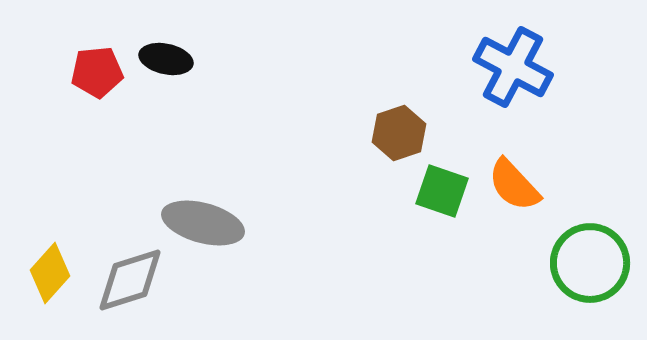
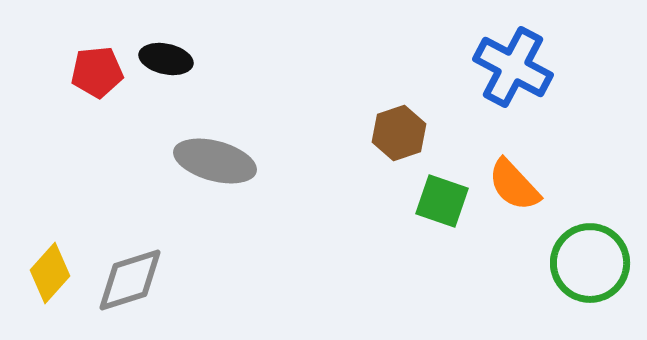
green square: moved 10 px down
gray ellipse: moved 12 px right, 62 px up
